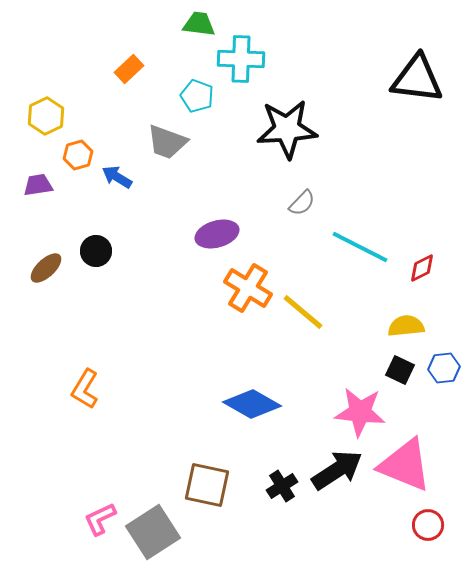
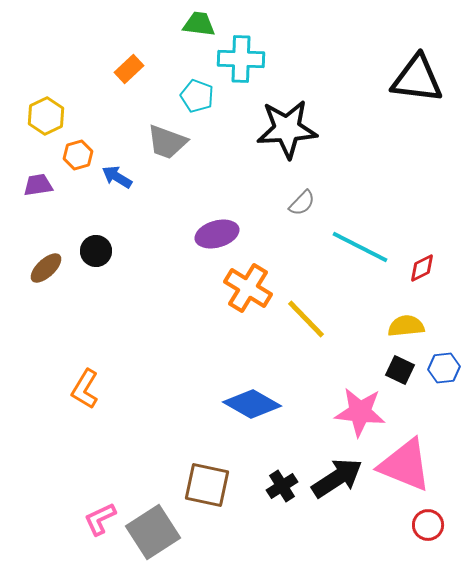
yellow line: moved 3 px right, 7 px down; rotated 6 degrees clockwise
black arrow: moved 8 px down
